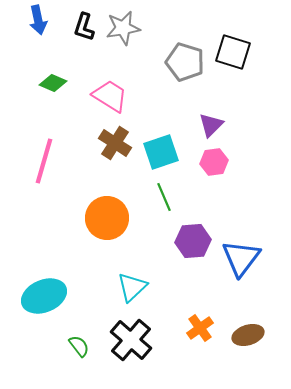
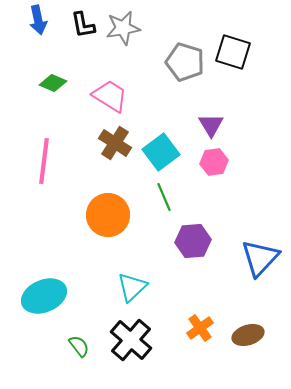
black L-shape: moved 1 px left, 2 px up; rotated 28 degrees counterclockwise
purple triangle: rotated 16 degrees counterclockwise
cyan square: rotated 18 degrees counterclockwise
pink line: rotated 9 degrees counterclockwise
orange circle: moved 1 px right, 3 px up
blue triangle: moved 19 px right; rotated 6 degrees clockwise
